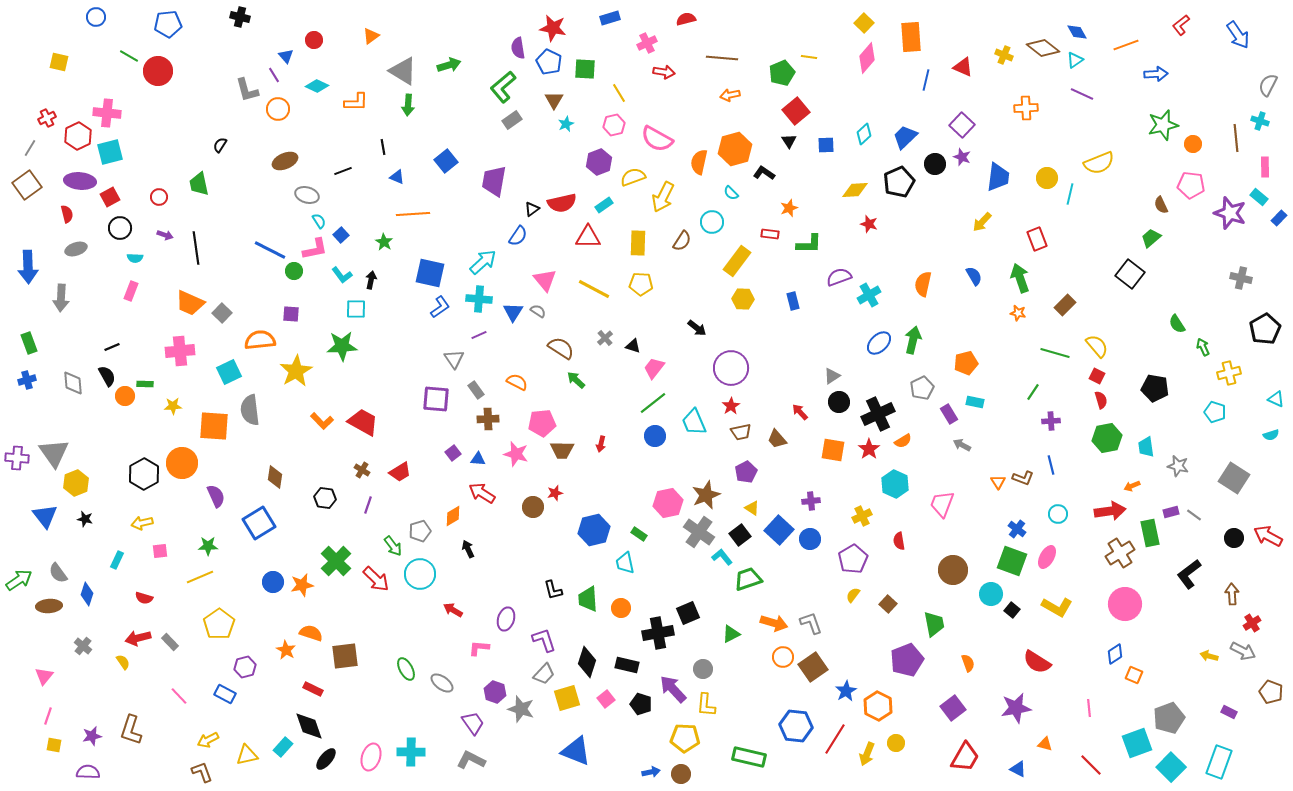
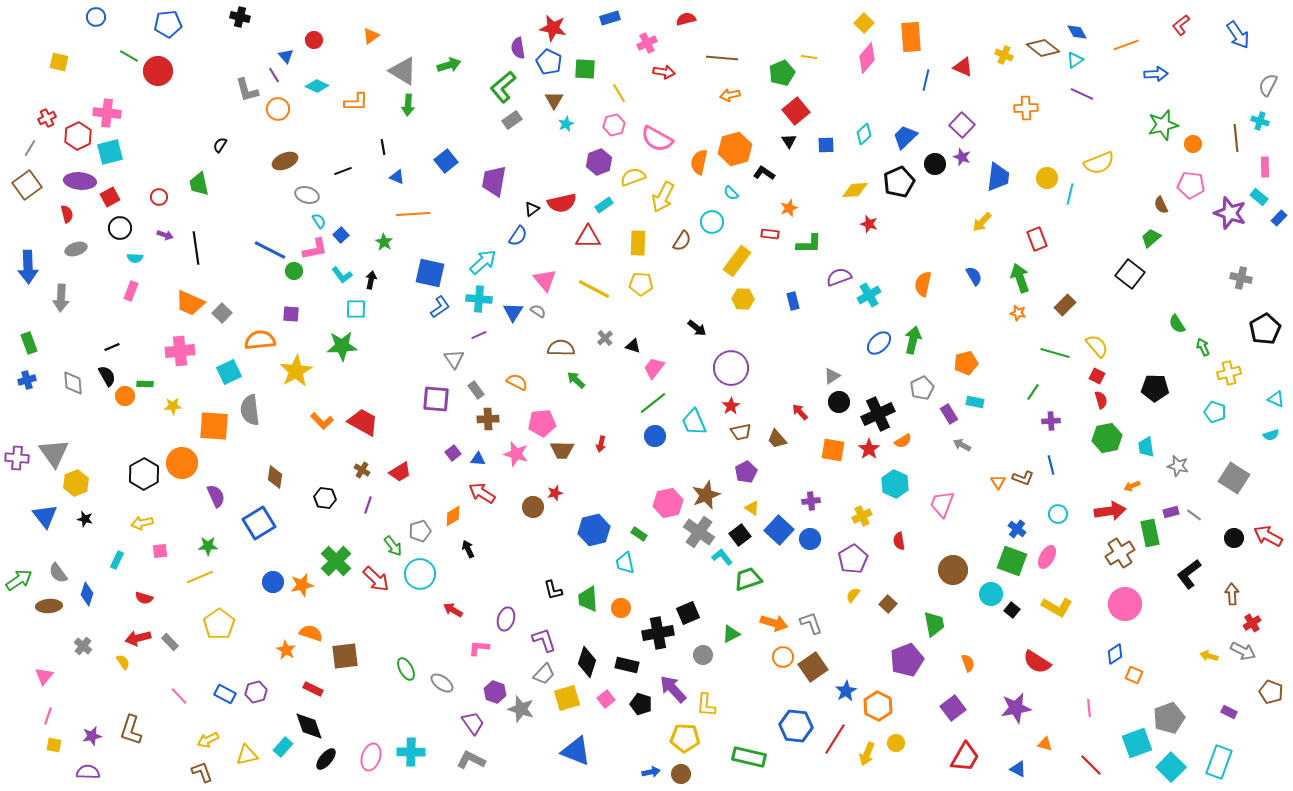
brown semicircle at (561, 348): rotated 32 degrees counterclockwise
black pentagon at (1155, 388): rotated 8 degrees counterclockwise
purple hexagon at (245, 667): moved 11 px right, 25 px down
gray circle at (703, 669): moved 14 px up
